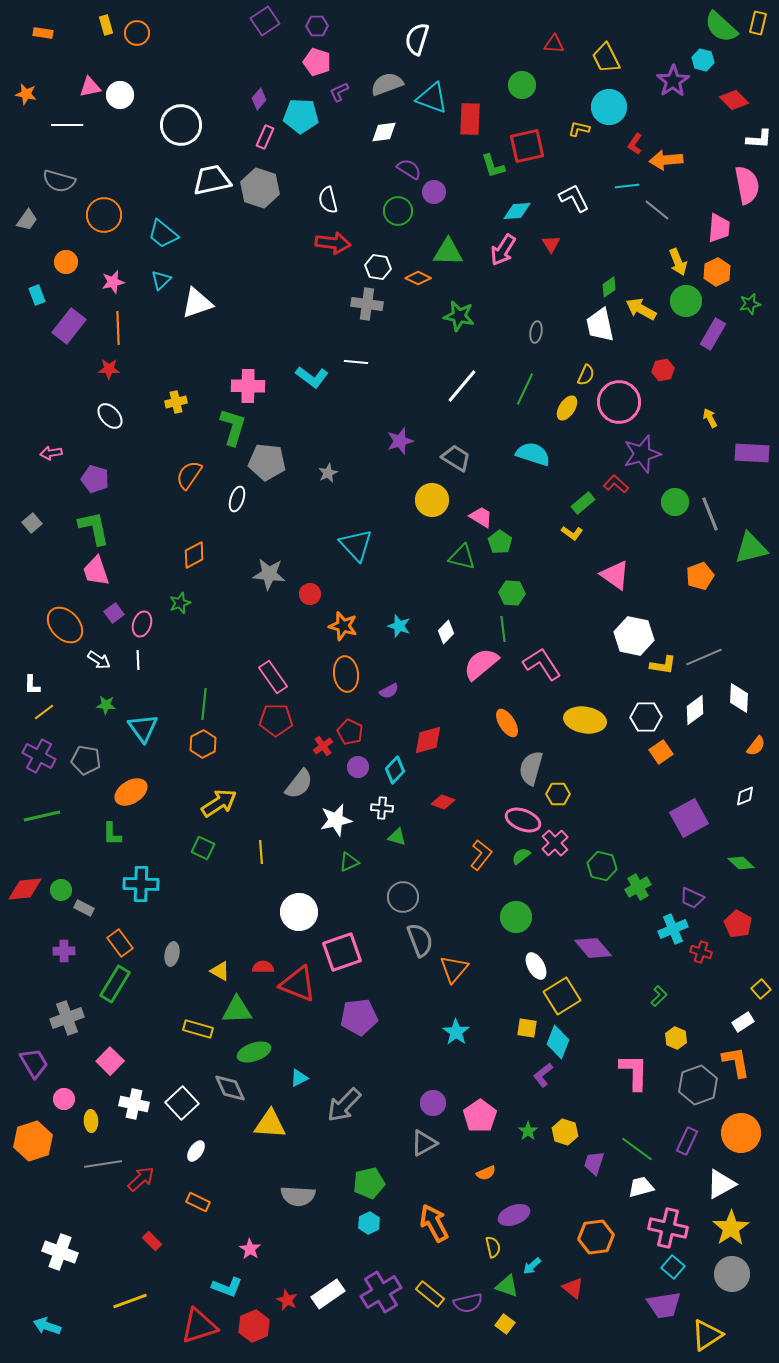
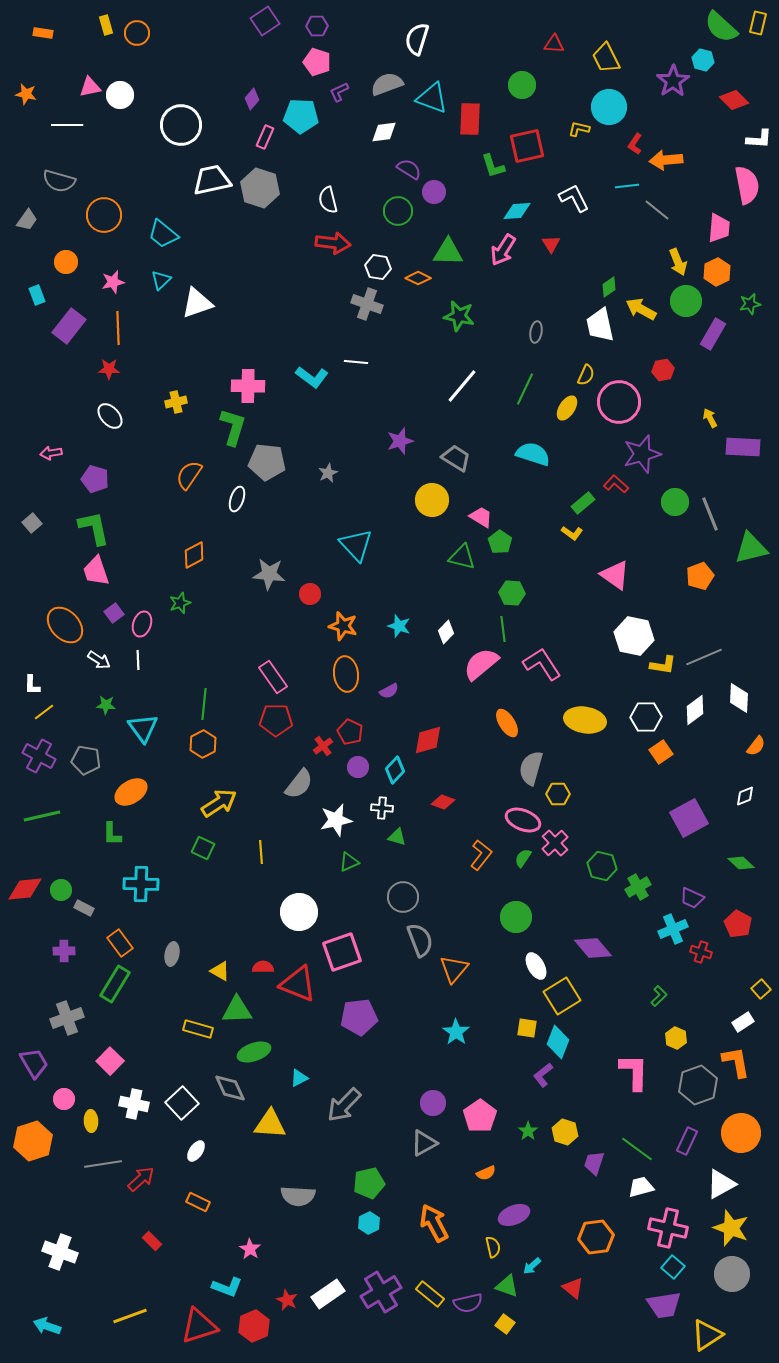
purple diamond at (259, 99): moved 7 px left
gray cross at (367, 304): rotated 12 degrees clockwise
purple rectangle at (752, 453): moved 9 px left, 6 px up
green semicircle at (521, 856): moved 2 px right, 2 px down; rotated 18 degrees counterclockwise
yellow star at (731, 1228): rotated 18 degrees counterclockwise
yellow line at (130, 1301): moved 15 px down
